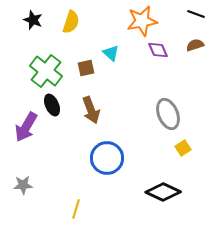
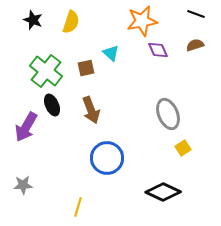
yellow line: moved 2 px right, 2 px up
